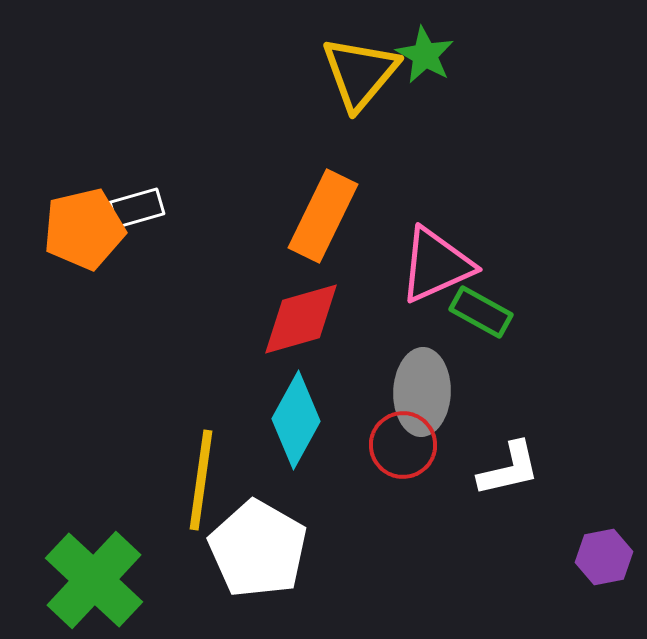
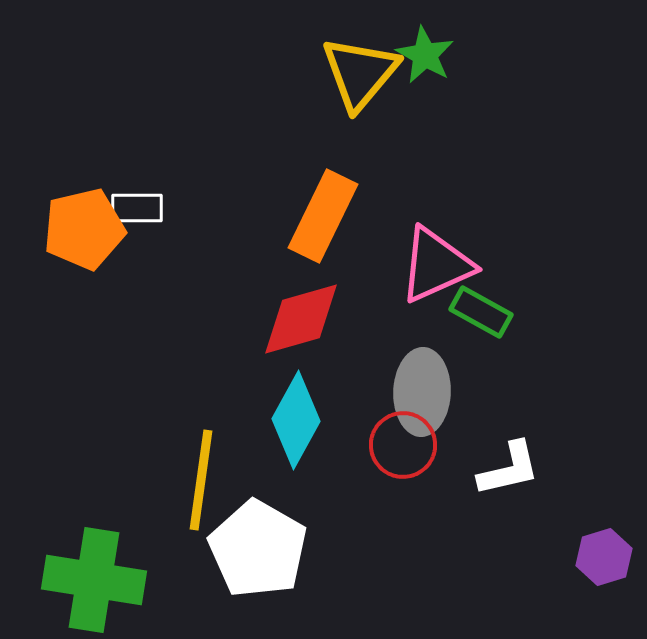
white rectangle: rotated 16 degrees clockwise
purple hexagon: rotated 6 degrees counterclockwise
green cross: rotated 34 degrees counterclockwise
